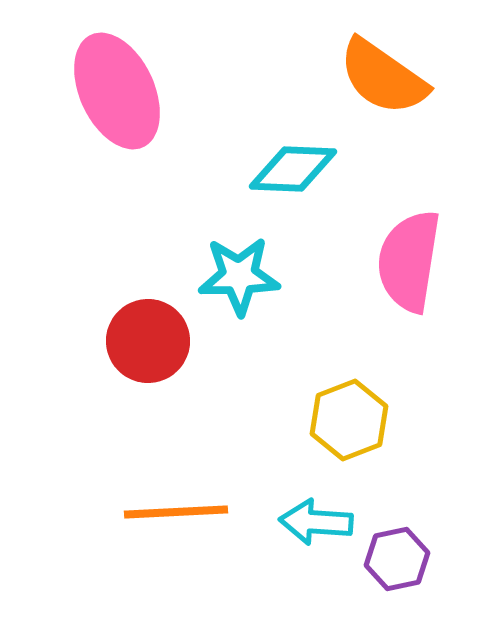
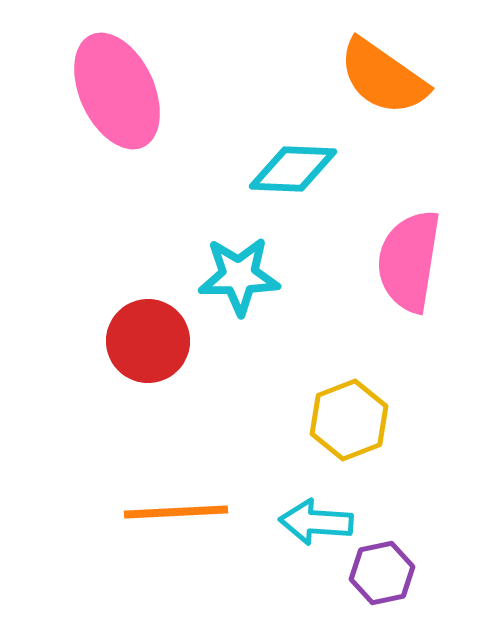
purple hexagon: moved 15 px left, 14 px down
